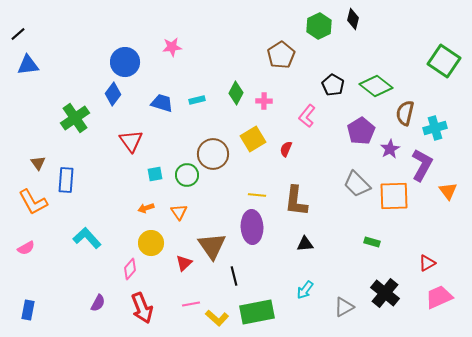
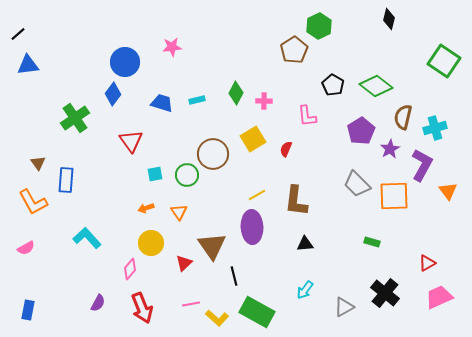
black diamond at (353, 19): moved 36 px right
brown pentagon at (281, 55): moved 13 px right, 5 px up
brown semicircle at (405, 113): moved 2 px left, 4 px down
pink L-shape at (307, 116): rotated 45 degrees counterclockwise
yellow line at (257, 195): rotated 36 degrees counterclockwise
green rectangle at (257, 312): rotated 40 degrees clockwise
